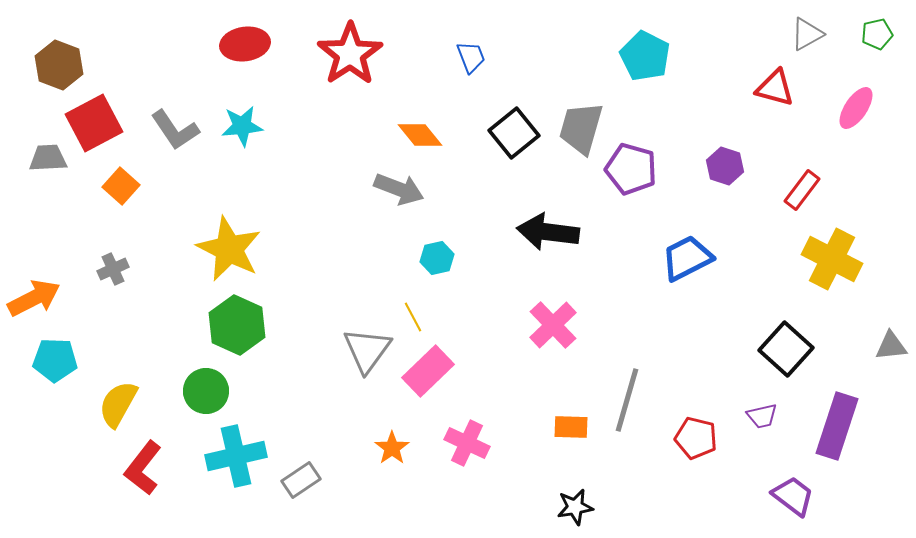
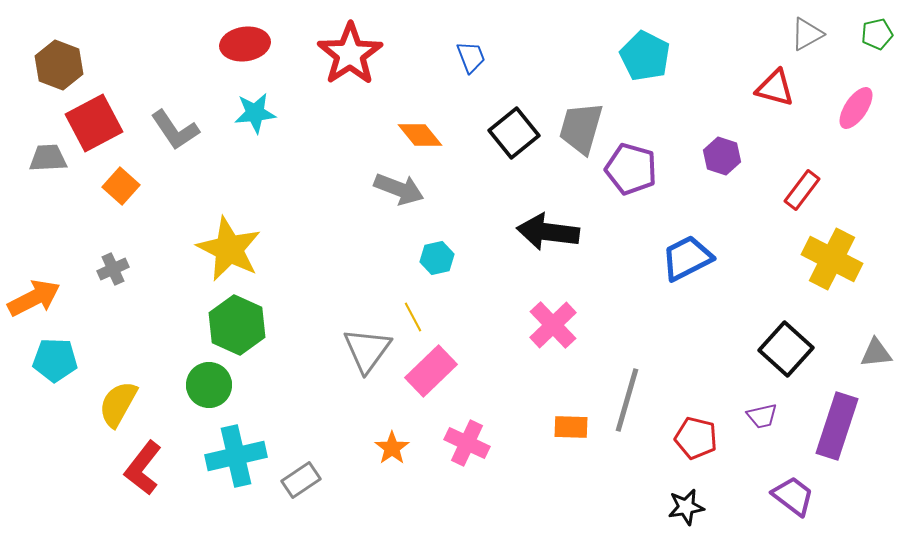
cyan star at (242, 126): moved 13 px right, 13 px up
purple hexagon at (725, 166): moved 3 px left, 10 px up
gray triangle at (891, 346): moved 15 px left, 7 px down
pink rectangle at (428, 371): moved 3 px right
green circle at (206, 391): moved 3 px right, 6 px up
black star at (575, 507): moved 111 px right
